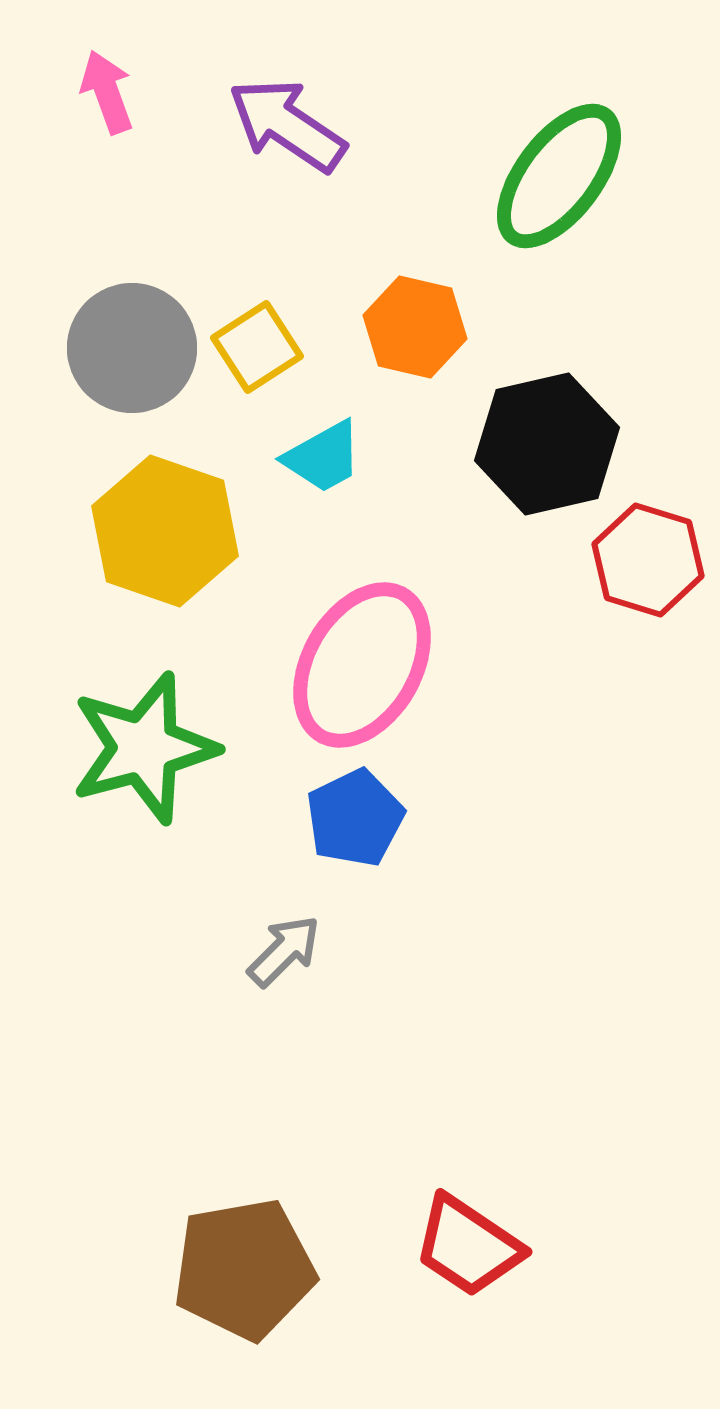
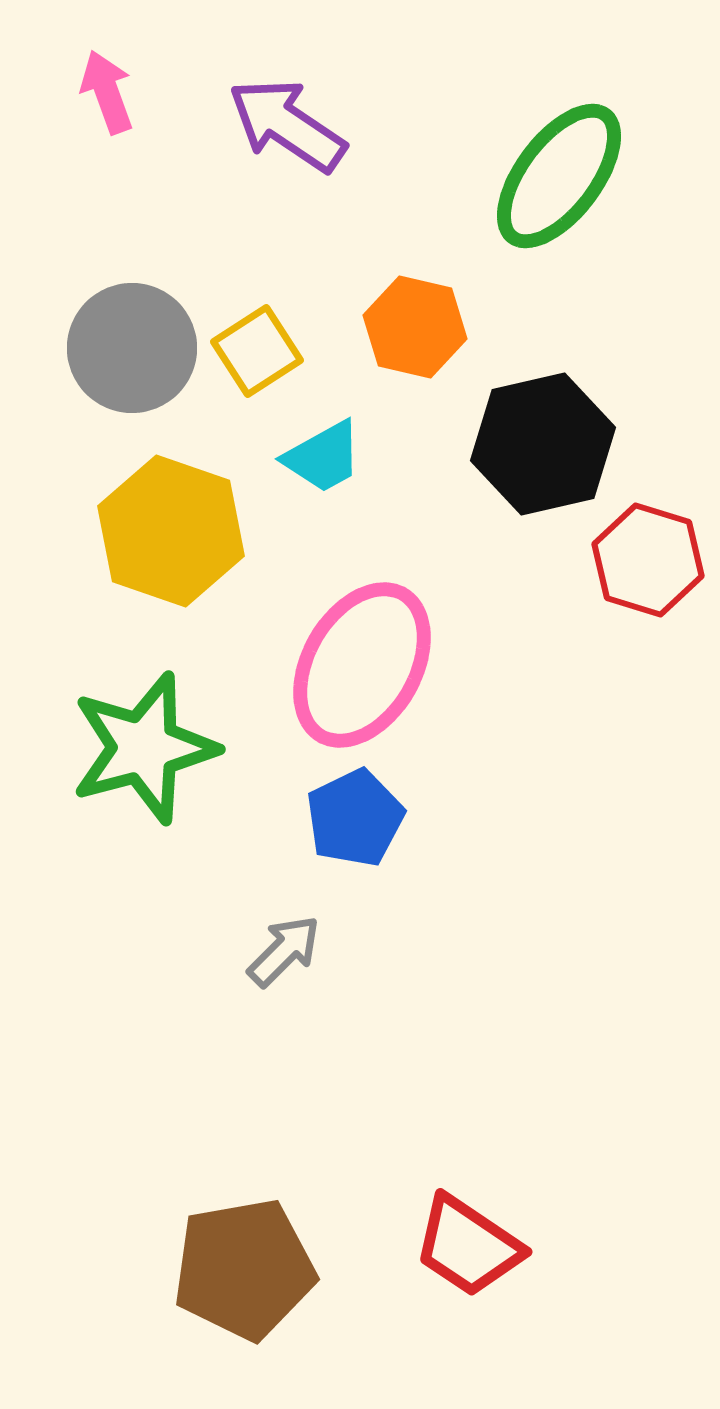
yellow square: moved 4 px down
black hexagon: moved 4 px left
yellow hexagon: moved 6 px right
